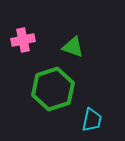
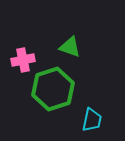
pink cross: moved 20 px down
green triangle: moved 3 px left
